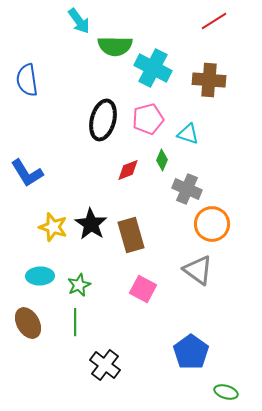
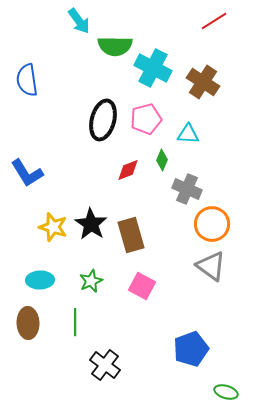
brown cross: moved 6 px left, 2 px down; rotated 28 degrees clockwise
pink pentagon: moved 2 px left
cyan triangle: rotated 15 degrees counterclockwise
gray triangle: moved 13 px right, 4 px up
cyan ellipse: moved 4 px down
green star: moved 12 px right, 4 px up
pink square: moved 1 px left, 3 px up
brown ellipse: rotated 28 degrees clockwise
blue pentagon: moved 3 px up; rotated 16 degrees clockwise
